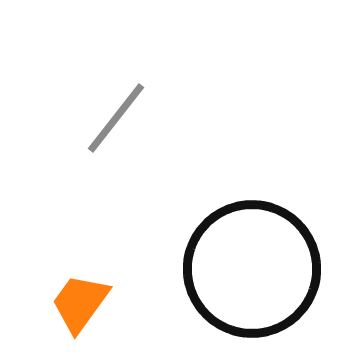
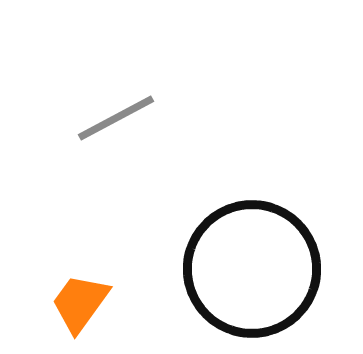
gray line: rotated 24 degrees clockwise
